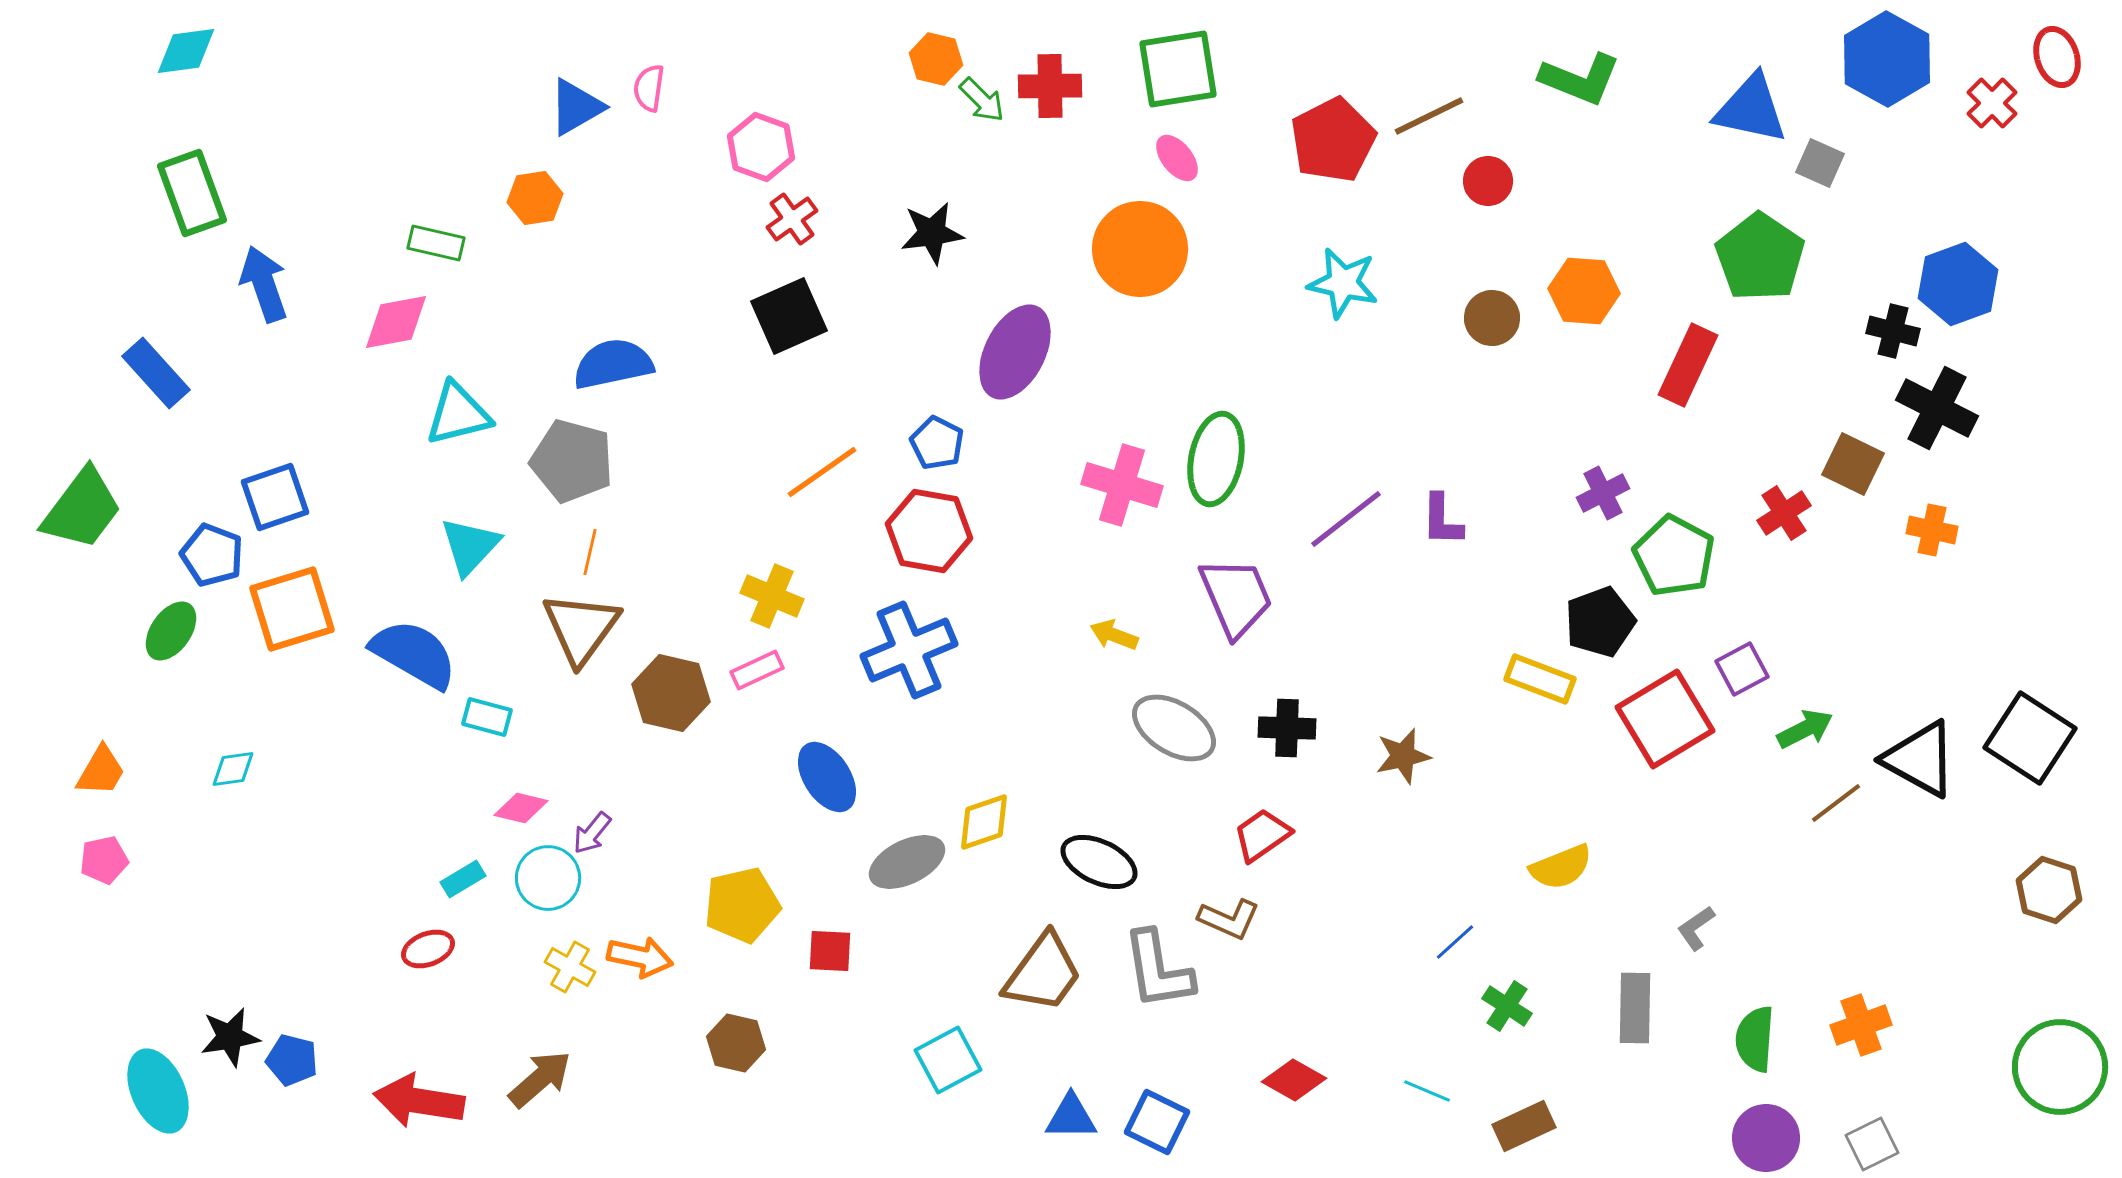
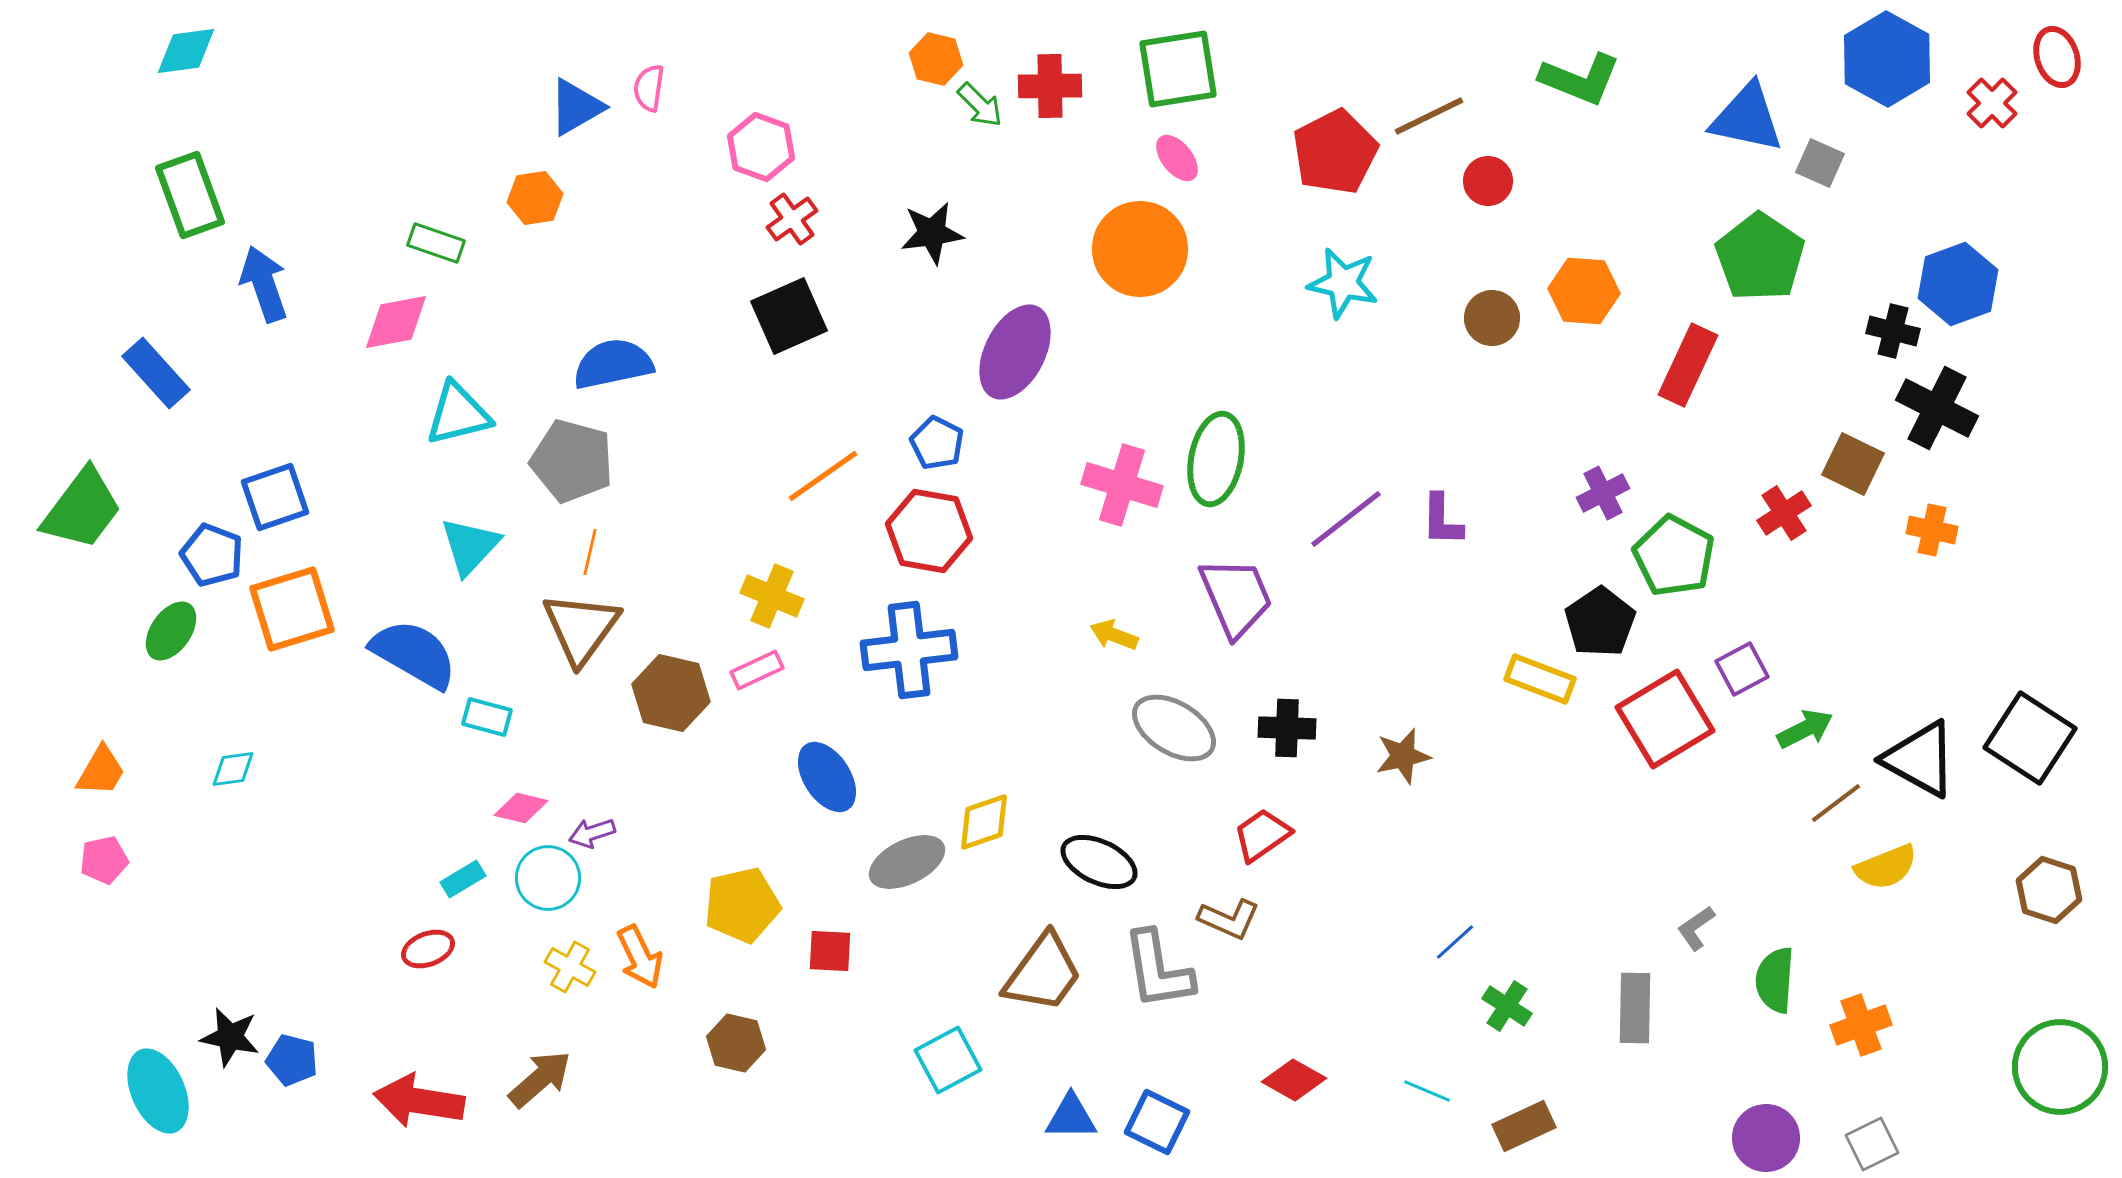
green arrow at (982, 100): moved 2 px left, 5 px down
blue triangle at (1751, 109): moved 4 px left, 9 px down
red pentagon at (1333, 140): moved 2 px right, 12 px down
green rectangle at (192, 193): moved 2 px left, 2 px down
green rectangle at (436, 243): rotated 6 degrees clockwise
orange line at (822, 472): moved 1 px right, 4 px down
black pentagon at (1600, 622): rotated 14 degrees counterclockwise
blue cross at (909, 650): rotated 16 degrees clockwise
purple arrow at (592, 833): rotated 33 degrees clockwise
yellow semicircle at (1561, 867): moved 325 px right
orange arrow at (640, 957): rotated 52 degrees clockwise
black star at (230, 1037): rotated 22 degrees clockwise
green semicircle at (1755, 1039): moved 20 px right, 59 px up
